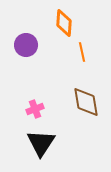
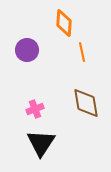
purple circle: moved 1 px right, 5 px down
brown diamond: moved 1 px down
